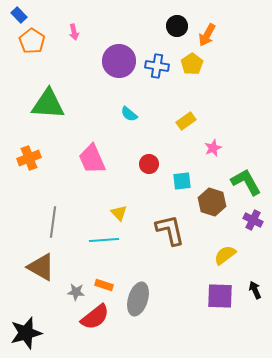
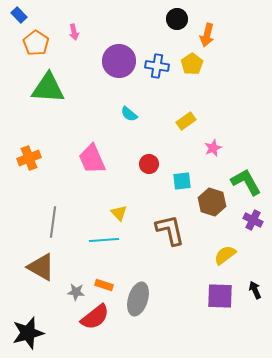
black circle: moved 7 px up
orange arrow: rotated 15 degrees counterclockwise
orange pentagon: moved 4 px right, 2 px down
green triangle: moved 16 px up
black star: moved 2 px right
